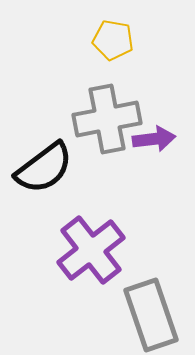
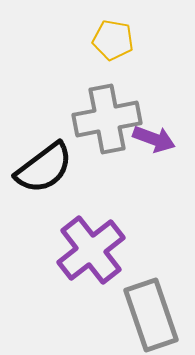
purple arrow: rotated 27 degrees clockwise
